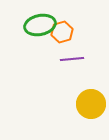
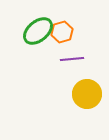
green ellipse: moved 2 px left, 6 px down; rotated 28 degrees counterclockwise
yellow circle: moved 4 px left, 10 px up
